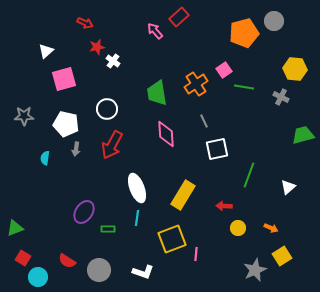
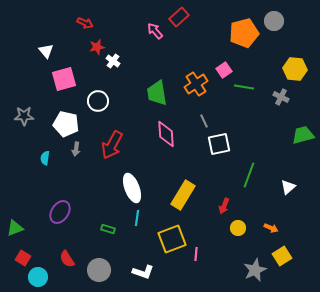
white triangle at (46, 51): rotated 28 degrees counterclockwise
white circle at (107, 109): moved 9 px left, 8 px up
white square at (217, 149): moved 2 px right, 5 px up
white ellipse at (137, 188): moved 5 px left
red arrow at (224, 206): rotated 70 degrees counterclockwise
purple ellipse at (84, 212): moved 24 px left
green rectangle at (108, 229): rotated 16 degrees clockwise
red semicircle at (67, 261): moved 2 px up; rotated 24 degrees clockwise
